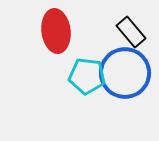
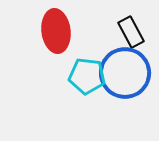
black rectangle: rotated 12 degrees clockwise
